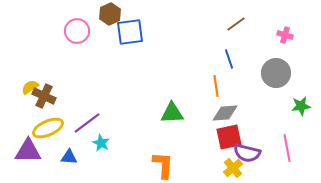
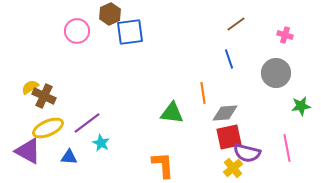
orange line: moved 13 px left, 7 px down
green triangle: rotated 10 degrees clockwise
purple triangle: rotated 28 degrees clockwise
orange L-shape: rotated 8 degrees counterclockwise
